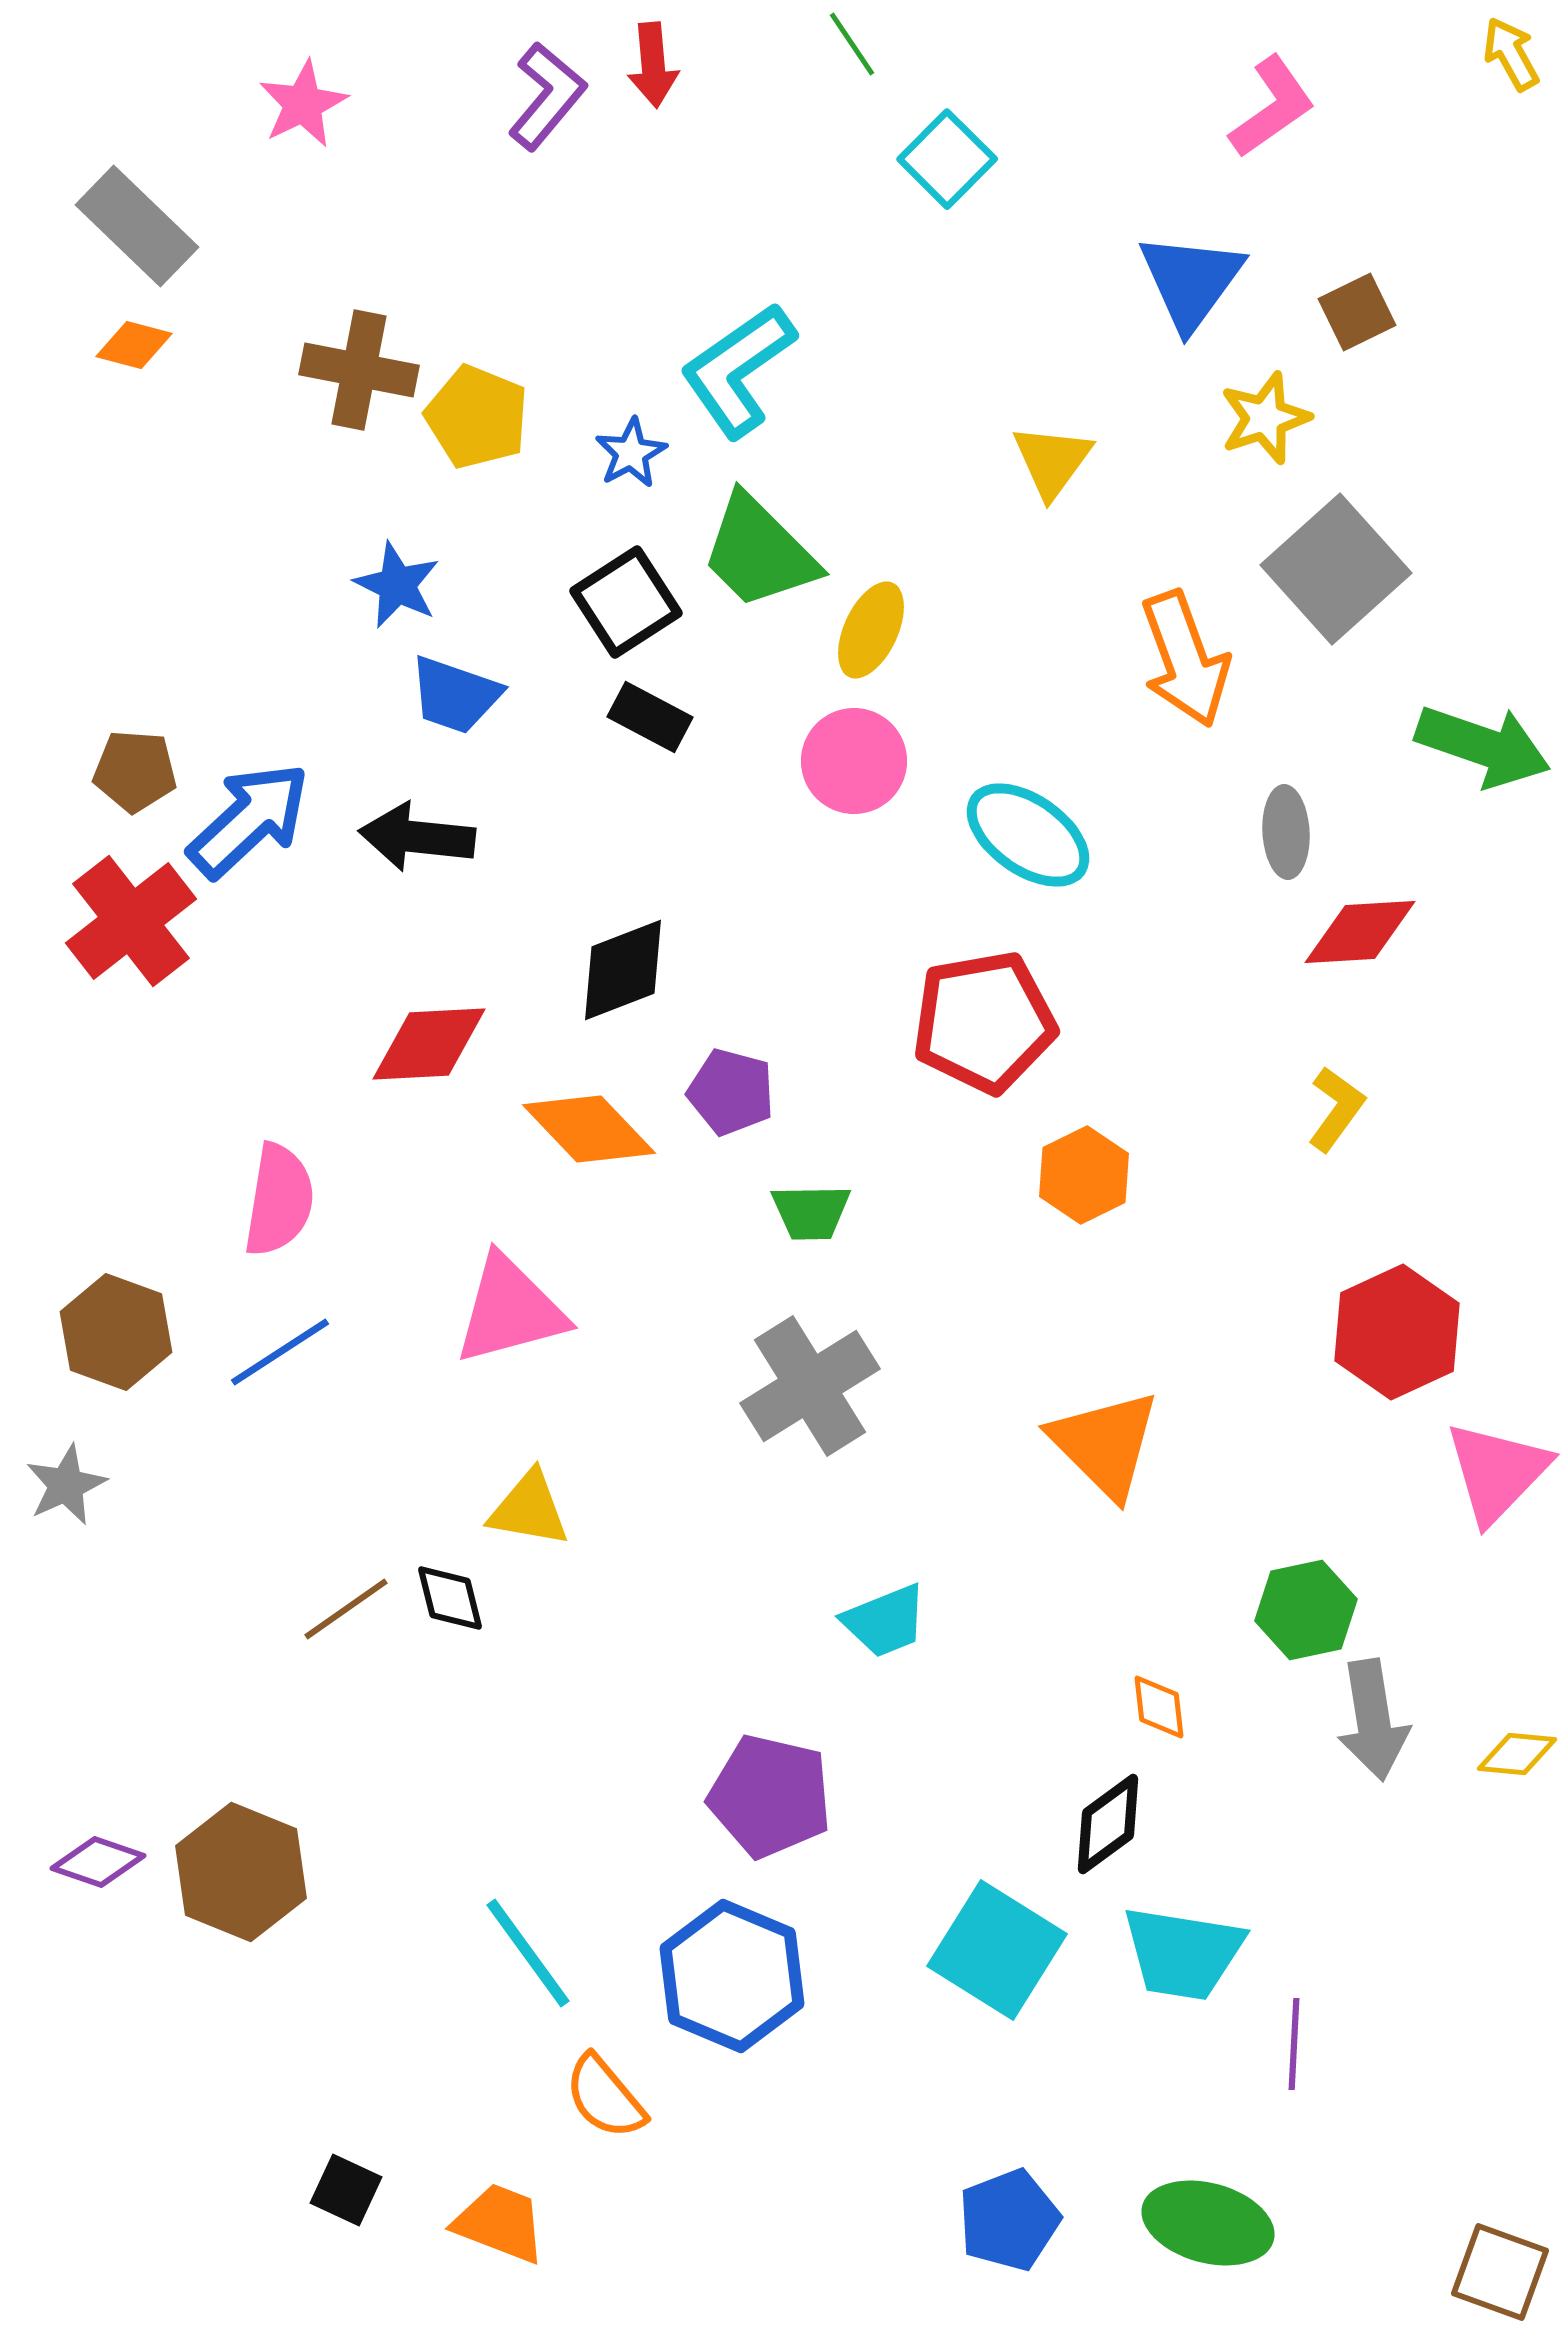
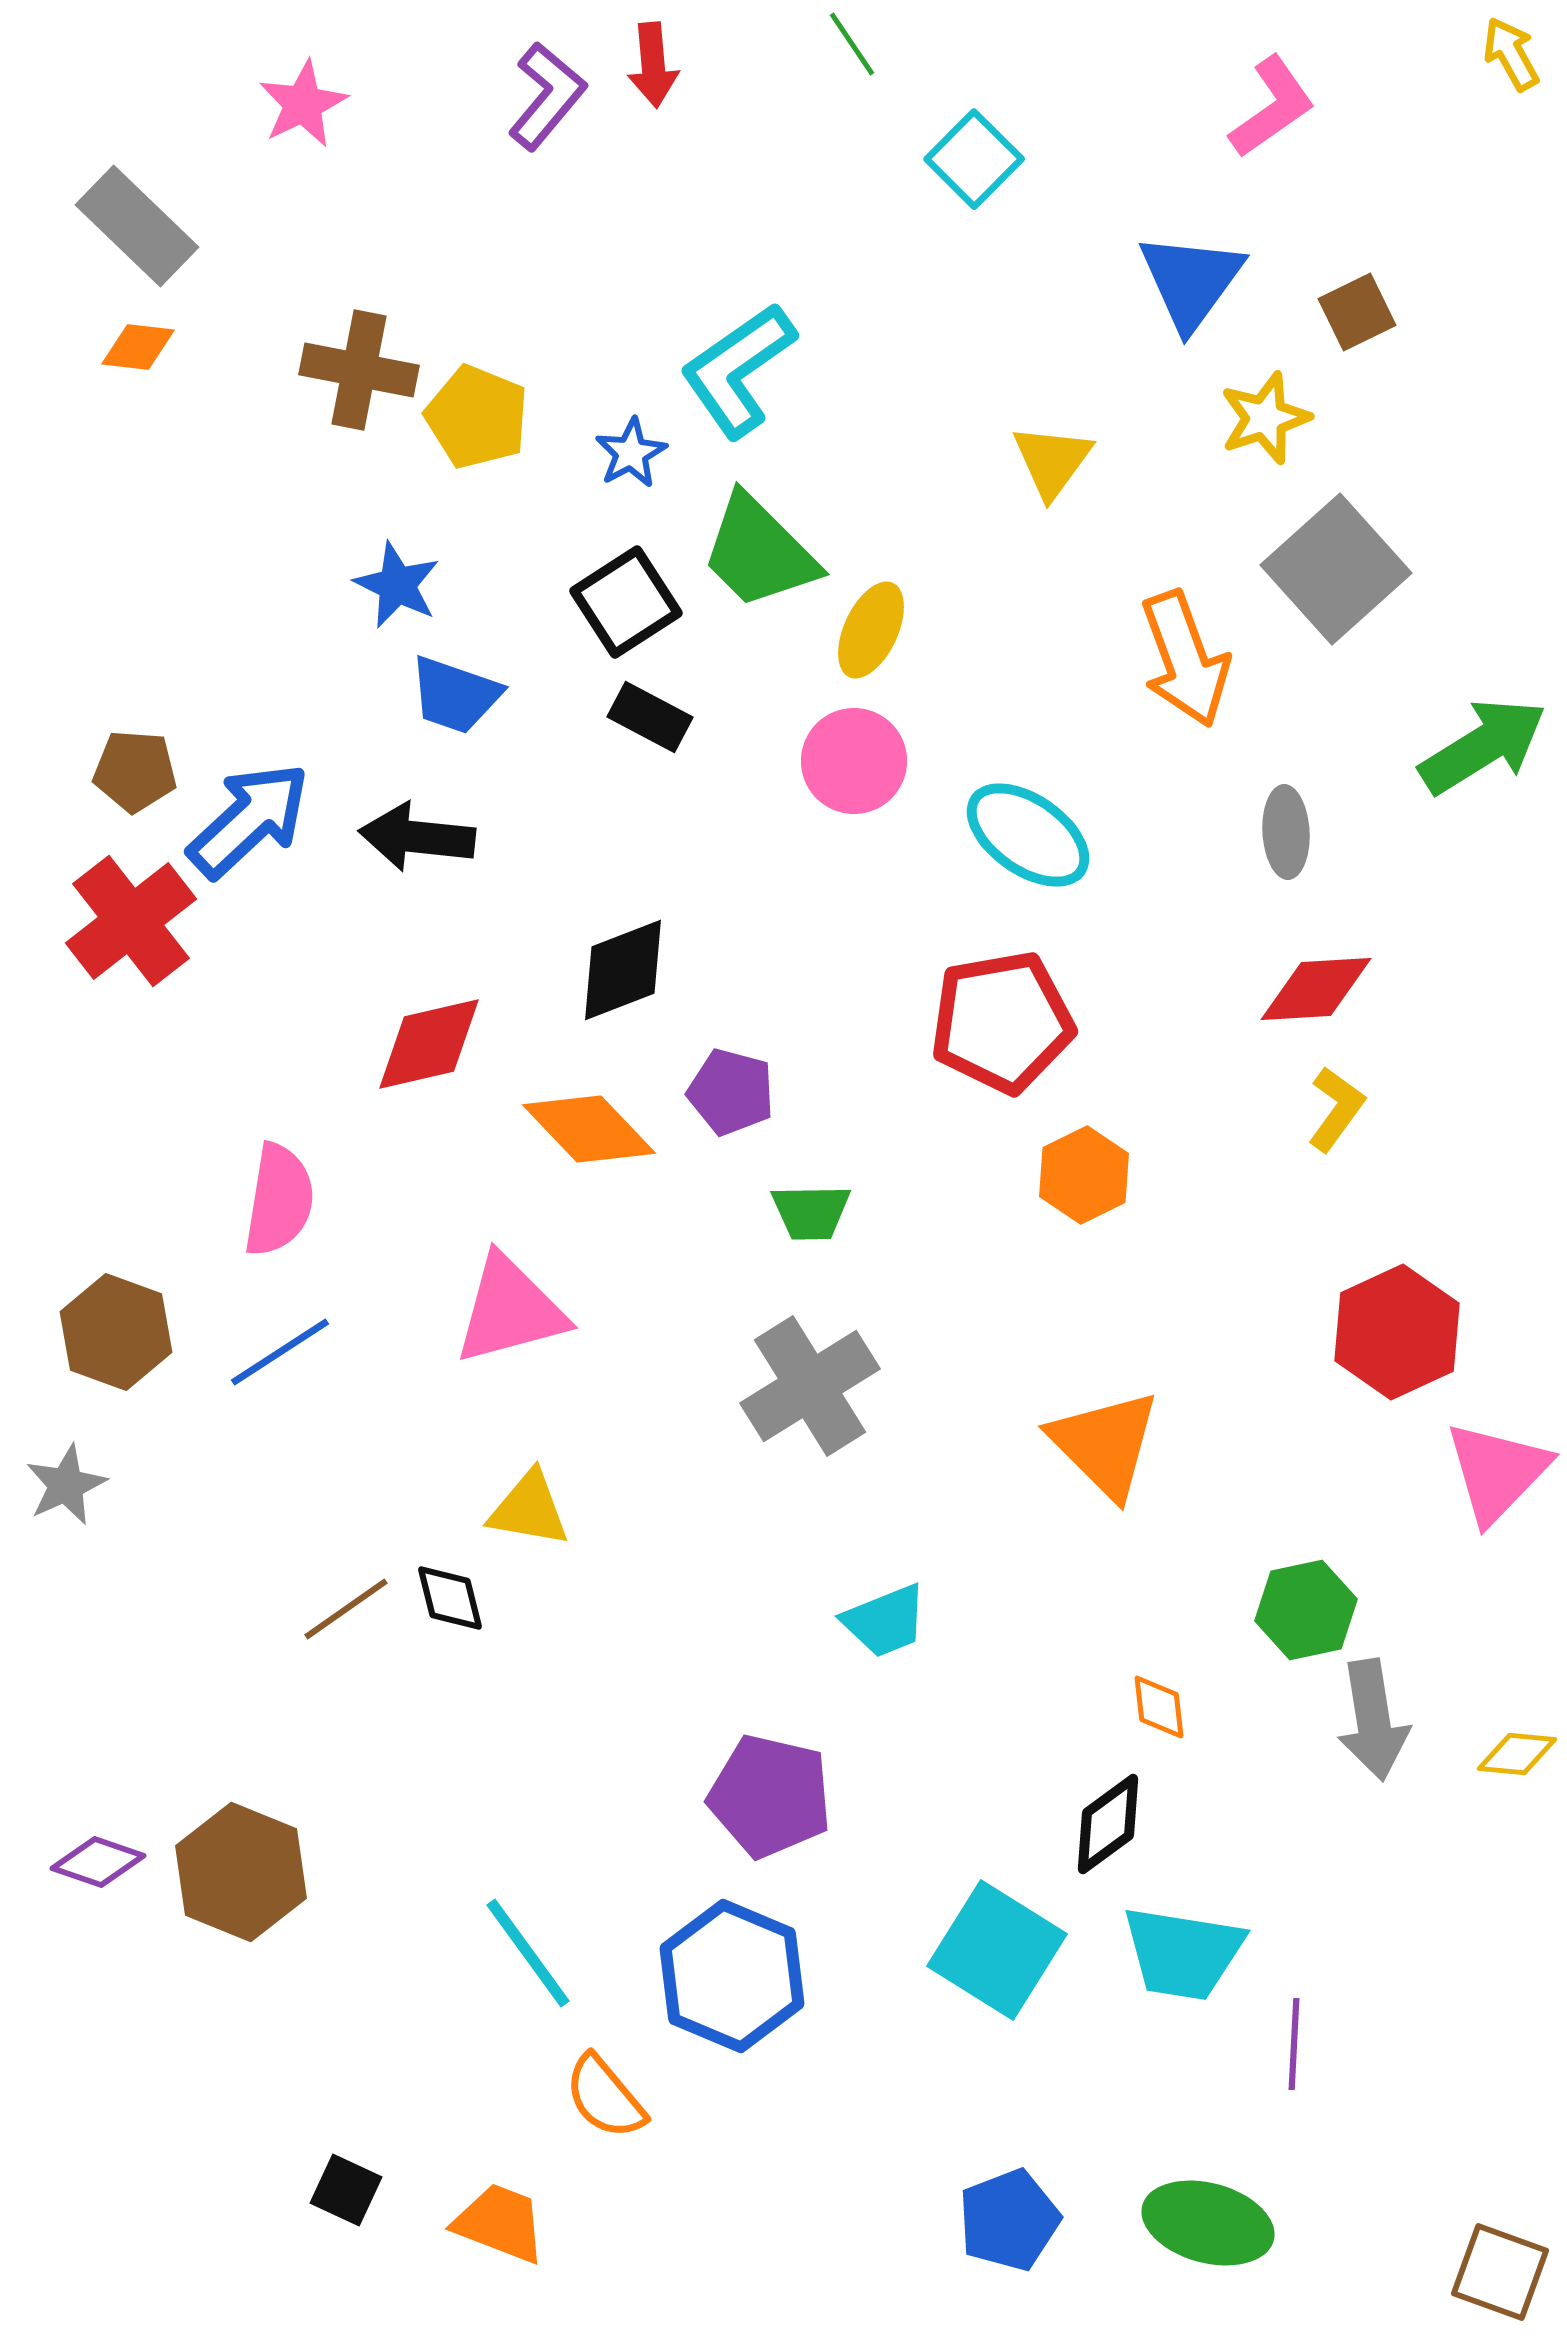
cyan square at (947, 159): moved 27 px right
orange diamond at (134, 345): moved 4 px right, 2 px down; rotated 8 degrees counterclockwise
green arrow at (1483, 746): rotated 51 degrees counterclockwise
red diamond at (1360, 932): moved 44 px left, 57 px down
red pentagon at (984, 1022): moved 18 px right
red diamond at (429, 1044): rotated 10 degrees counterclockwise
